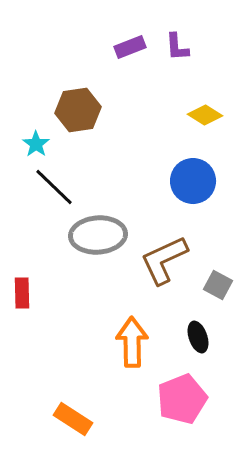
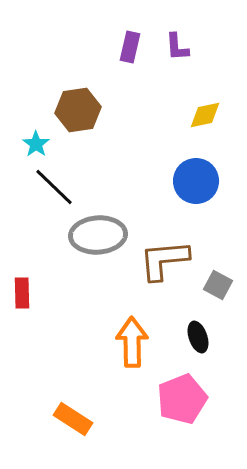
purple rectangle: rotated 56 degrees counterclockwise
yellow diamond: rotated 44 degrees counterclockwise
blue circle: moved 3 px right
brown L-shape: rotated 20 degrees clockwise
